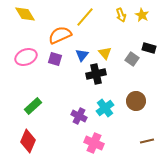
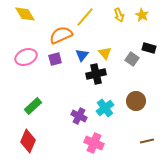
yellow arrow: moved 2 px left
orange semicircle: moved 1 px right
purple square: rotated 32 degrees counterclockwise
